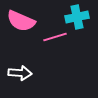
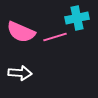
cyan cross: moved 1 px down
pink semicircle: moved 11 px down
